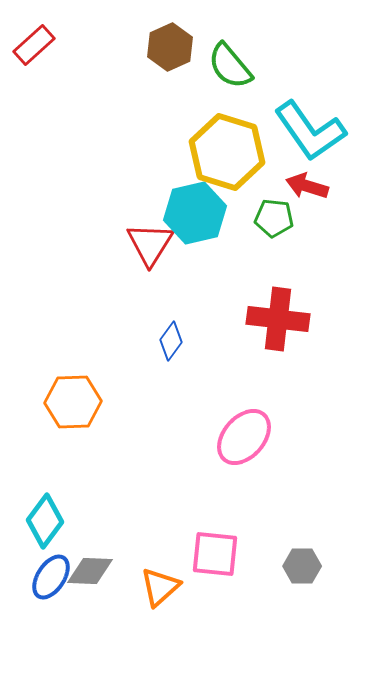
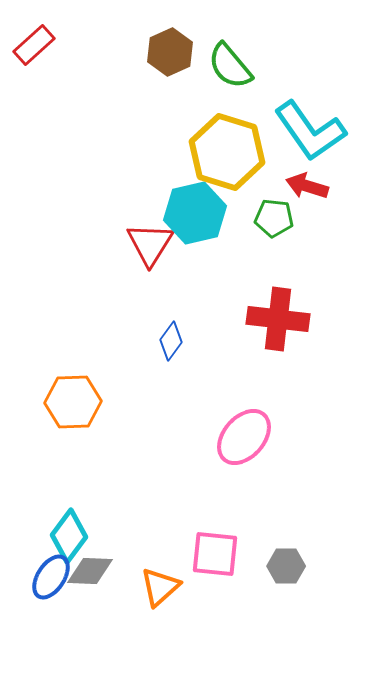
brown hexagon: moved 5 px down
cyan diamond: moved 24 px right, 15 px down
gray hexagon: moved 16 px left
